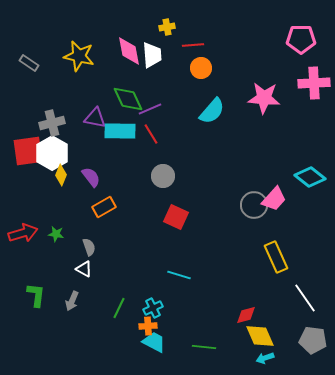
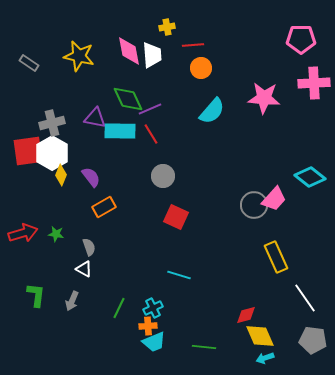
cyan trapezoid at (154, 342): rotated 130 degrees clockwise
